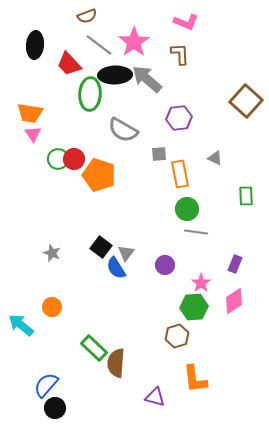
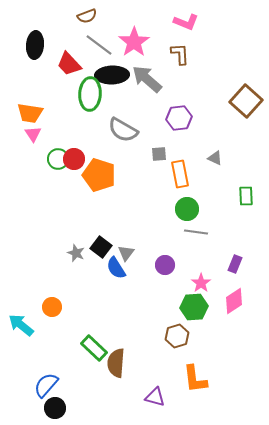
black ellipse at (115, 75): moved 3 px left
gray star at (52, 253): moved 24 px right
